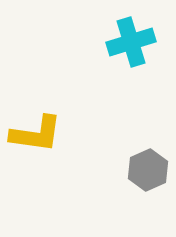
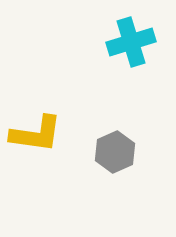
gray hexagon: moved 33 px left, 18 px up
